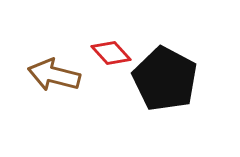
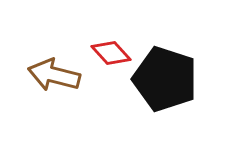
black pentagon: rotated 10 degrees counterclockwise
